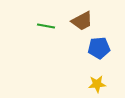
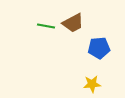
brown trapezoid: moved 9 px left, 2 px down
yellow star: moved 5 px left
